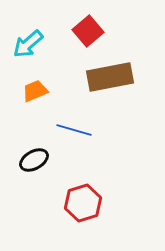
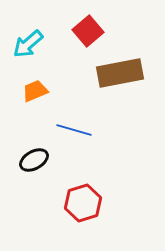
brown rectangle: moved 10 px right, 4 px up
